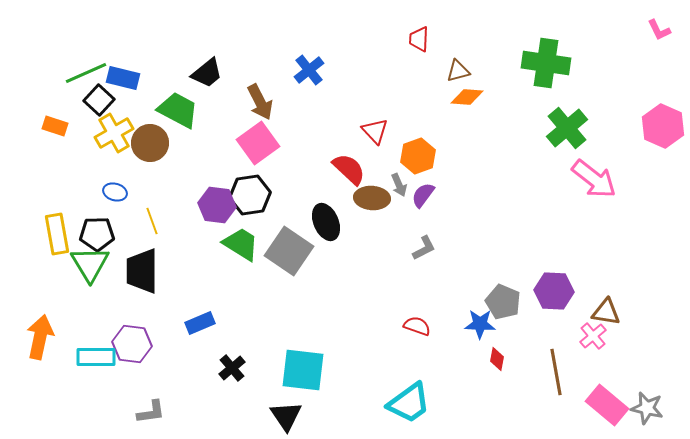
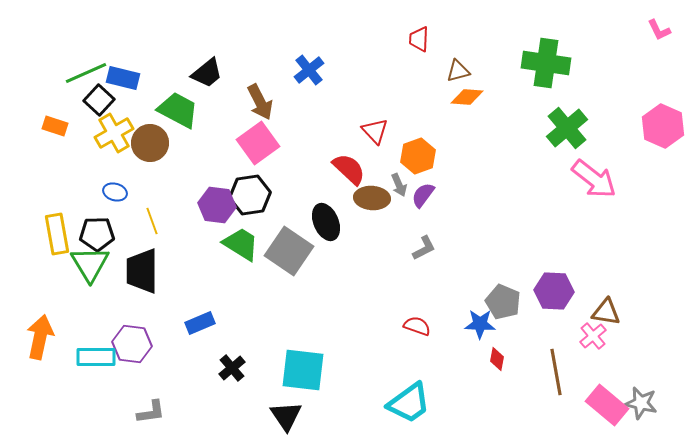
gray star at (647, 408): moved 6 px left, 5 px up
